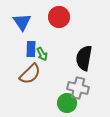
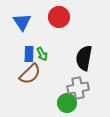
blue rectangle: moved 2 px left, 5 px down
gray cross: rotated 25 degrees counterclockwise
